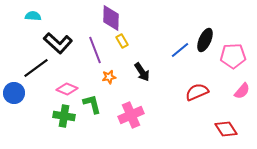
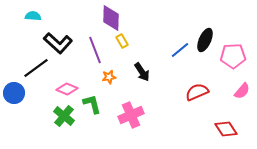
green cross: rotated 30 degrees clockwise
